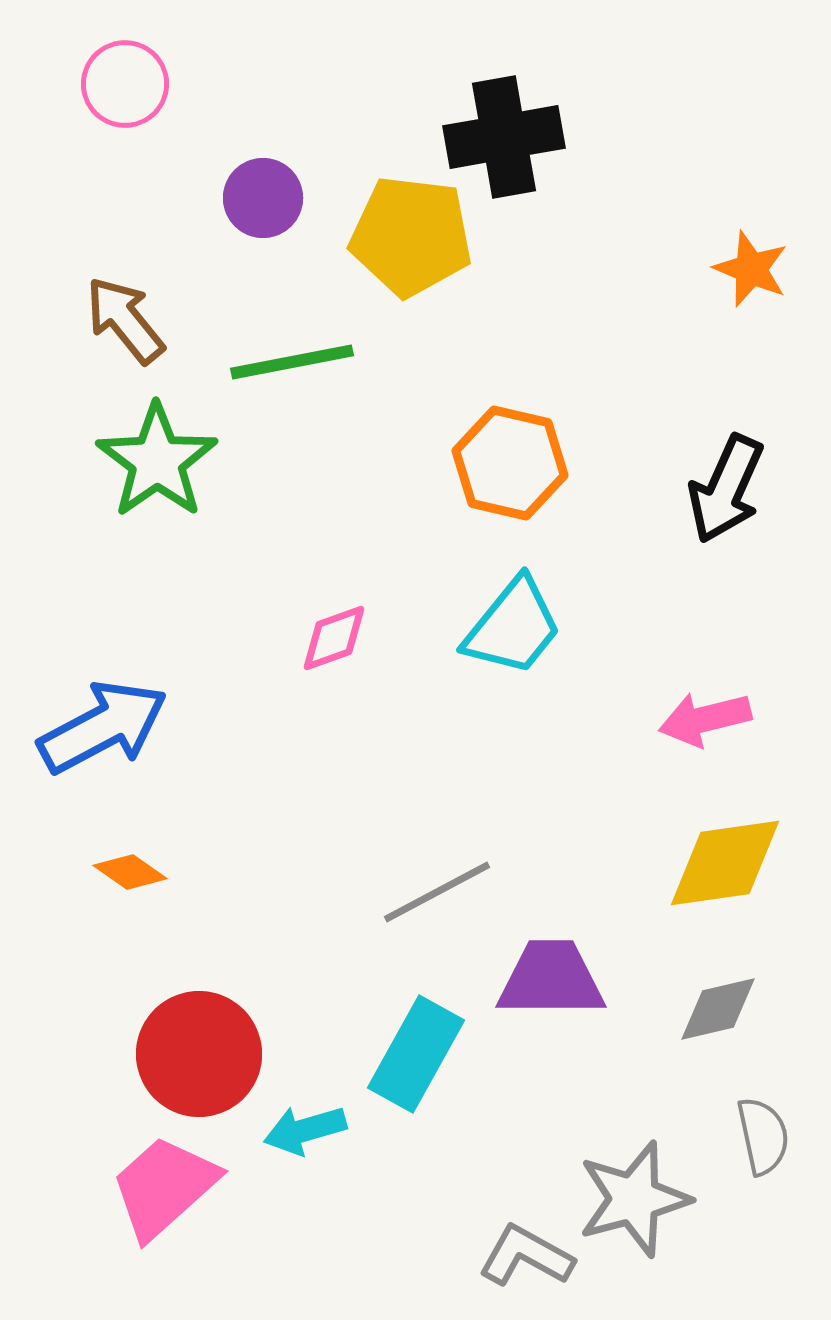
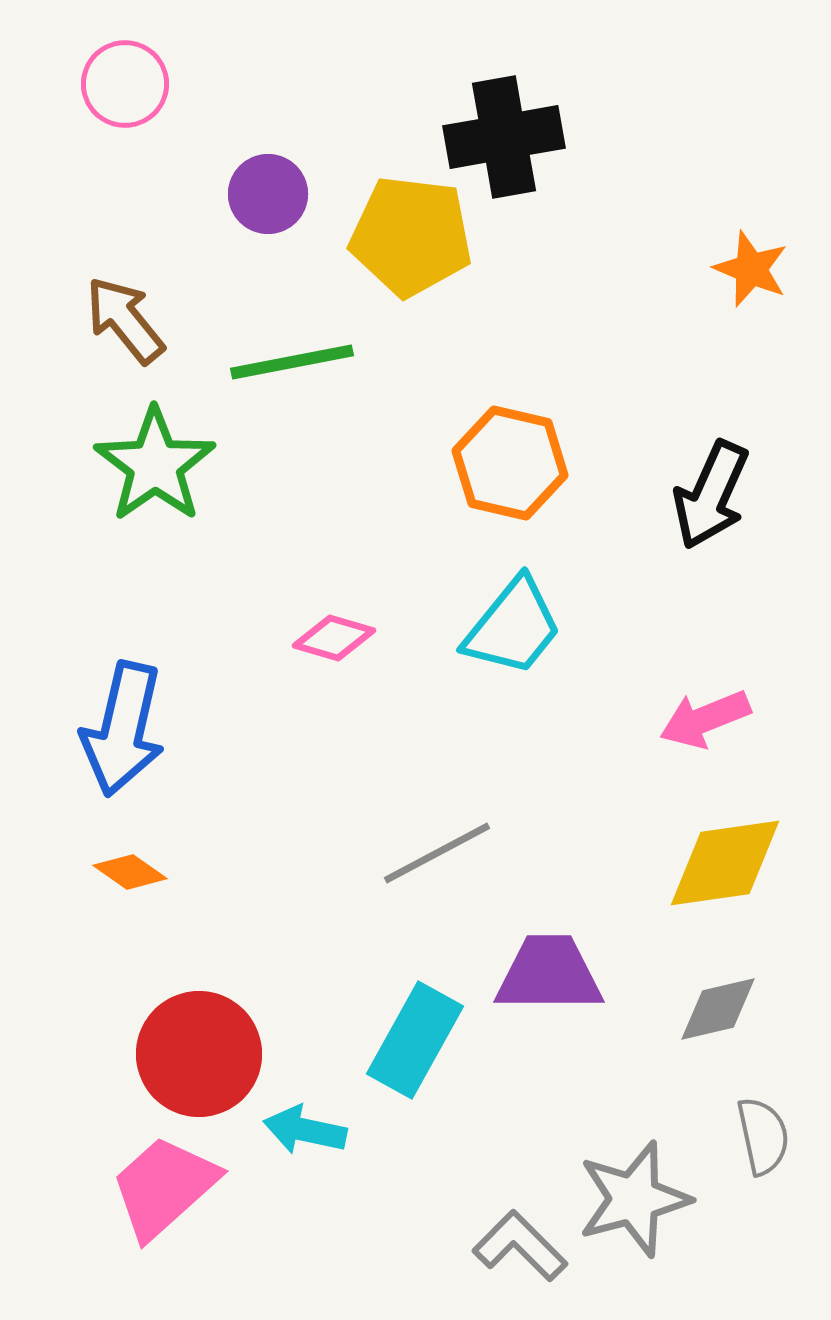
purple circle: moved 5 px right, 4 px up
green star: moved 2 px left, 4 px down
black arrow: moved 15 px left, 6 px down
pink diamond: rotated 36 degrees clockwise
pink arrow: rotated 8 degrees counterclockwise
blue arrow: moved 20 px right, 2 px down; rotated 131 degrees clockwise
gray line: moved 39 px up
purple trapezoid: moved 2 px left, 5 px up
cyan rectangle: moved 1 px left, 14 px up
cyan arrow: rotated 28 degrees clockwise
gray L-shape: moved 6 px left, 10 px up; rotated 16 degrees clockwise
